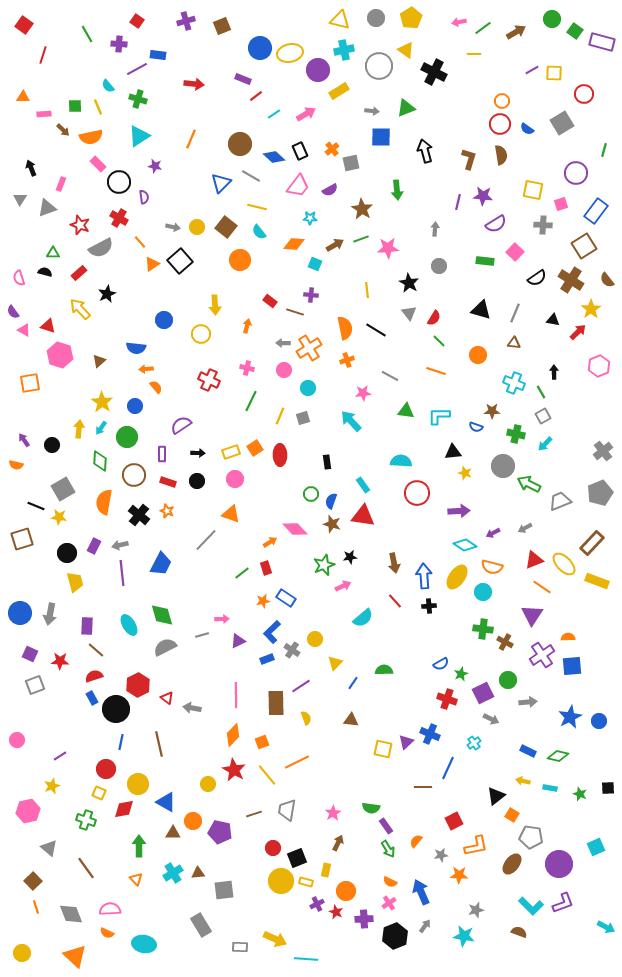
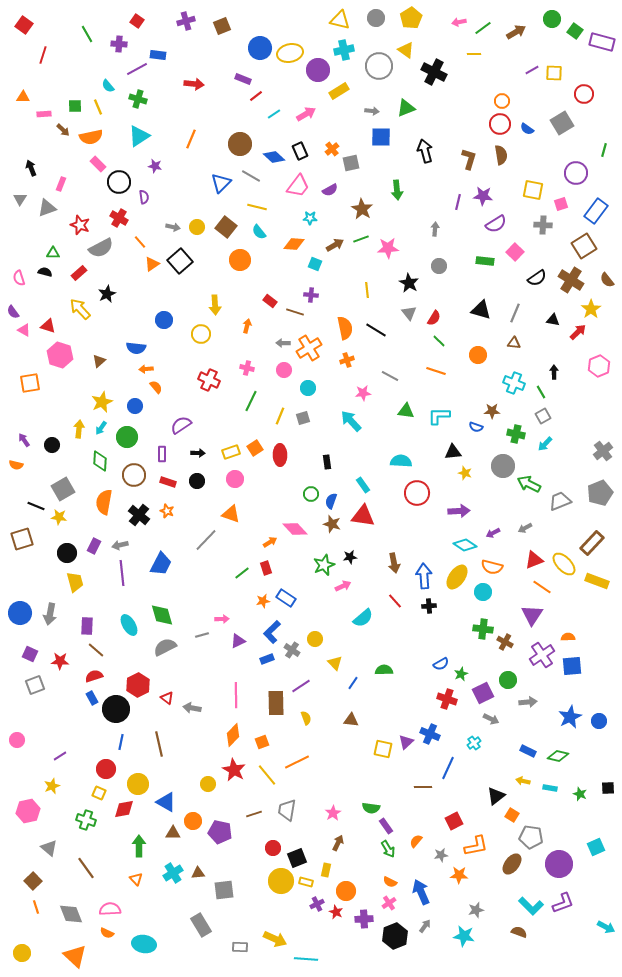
yellow star at (102, 402): rotated 15 degrees clockwise
yellow triangle at (335, 663): rotated 28 degrees counterclockwise
